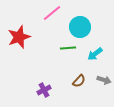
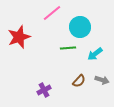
gray arrow: moved 2 px left
